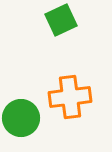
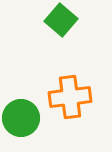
green square: rotated 24 degrees counterclockwise
